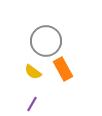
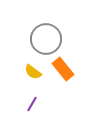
gray circle: moved 2 px up
orange rectangle: rotated 10 degrees counterclockwise
